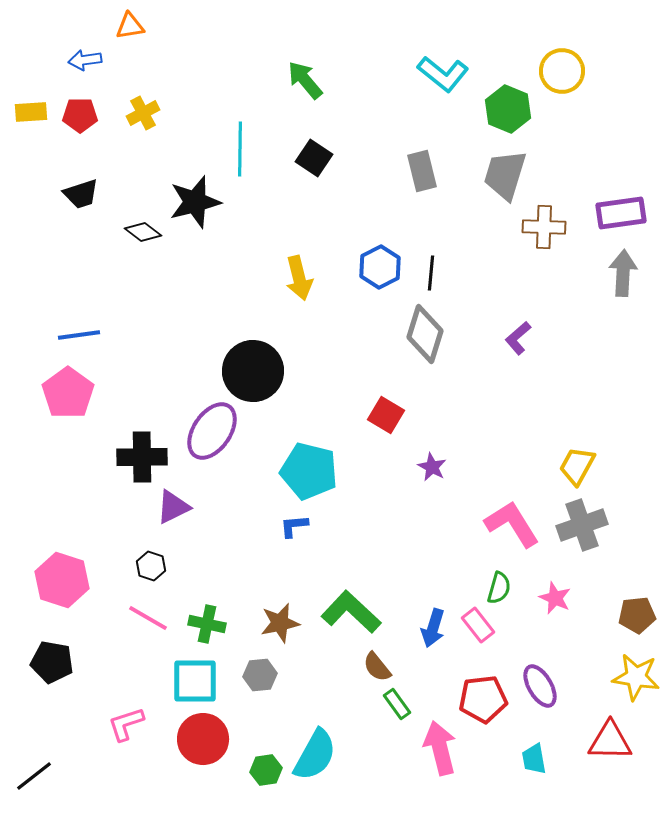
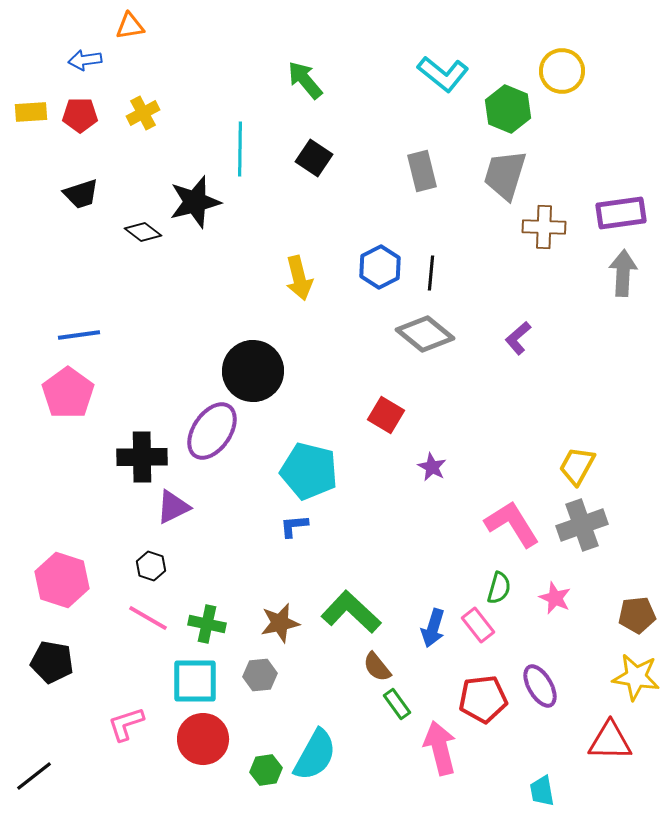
gray diamond at (425, 334): rotated 68 degrees counterclockwise
cyan trapezoid at (534, 759): moved 8 px right, 32 px down
